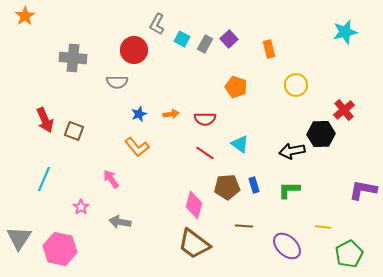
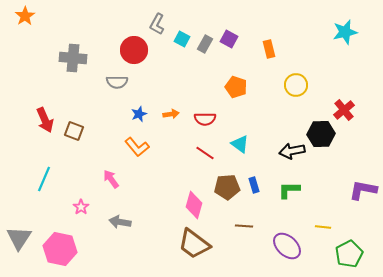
purple square: rotated 18 degrees counterclockwise
